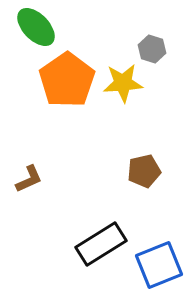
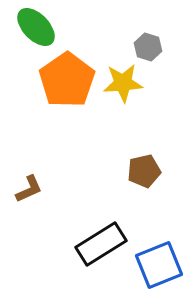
gray hexagon: moved 4 px left, 2 px up
brown L-shape: moved 10 px down
